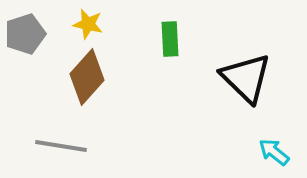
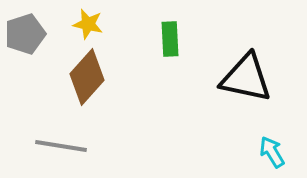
black triangle: rotated 32 degrees counterclockwise
cyan arrow: moved 2 px left; rotated 20 degrees clockwise
